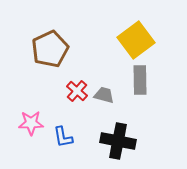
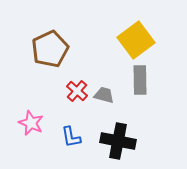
pink star: rotated 25 degrees clockwise
blue L-shape: moved 8 px right
